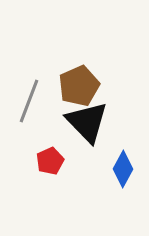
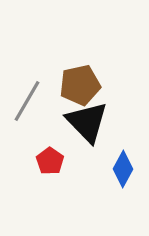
brown pentagon: moved 1 px right, 1 px up; rotated 12 degrees clockwise
gray line: moved 2 px left; rotated 9 degrees clockwise
red pentagon: rotated 12 degrees counterclockwise
